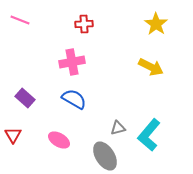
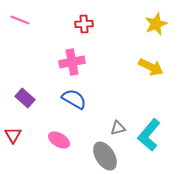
yellow star: rotated 15 degrees clockwise
